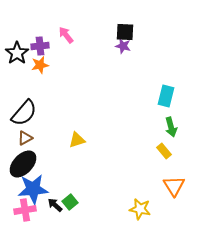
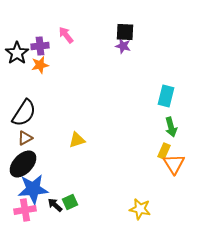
black semicircle: rotated 8 degrees counterclockwise
yellow rectangle: rotated 63 degrees clockwise
orange triangle: moved 22 px up
green square: rotated 14 degrees clockwise
